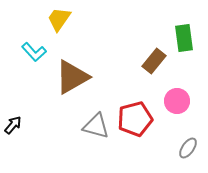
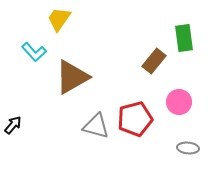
pink circle: moved 2 px right, 1 px down
gray ellipse: rotated 60 degrees clockwise
